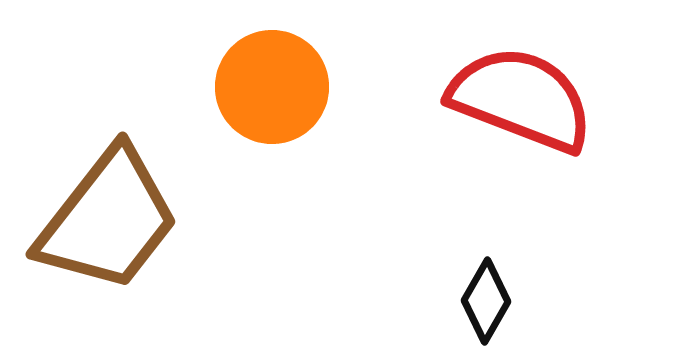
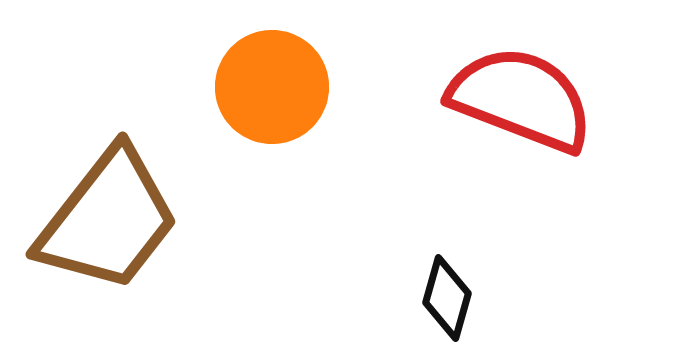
black diamond: moved 39 px left, 3 px up; rotated 14 degrees counterclockwise
